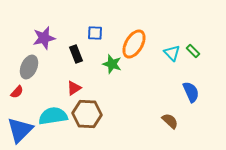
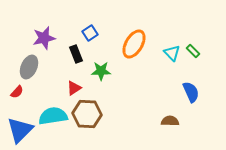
blue square: moved 5 px left; rotated 35 degrees counterclockwise
green star: moved 11 px left, 7 px down; rotated 18 degrees counterclockwise
brown semicircle: rotated 42 degrees counterclockwise
